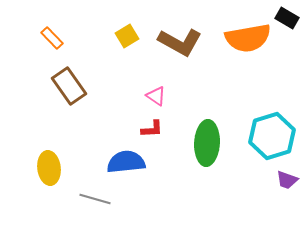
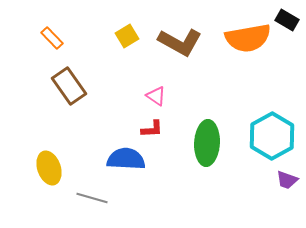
black rectangle: moved 2 px down
cyan hexagon: rotated 12 degrees counterclockwise
blue semicircle: moved 3 px up; rotated 9 degrees clockwise
yellow ellipse: rotated 12 degrees counterclockwise
gray line: moved 3 px left, 1 px up
